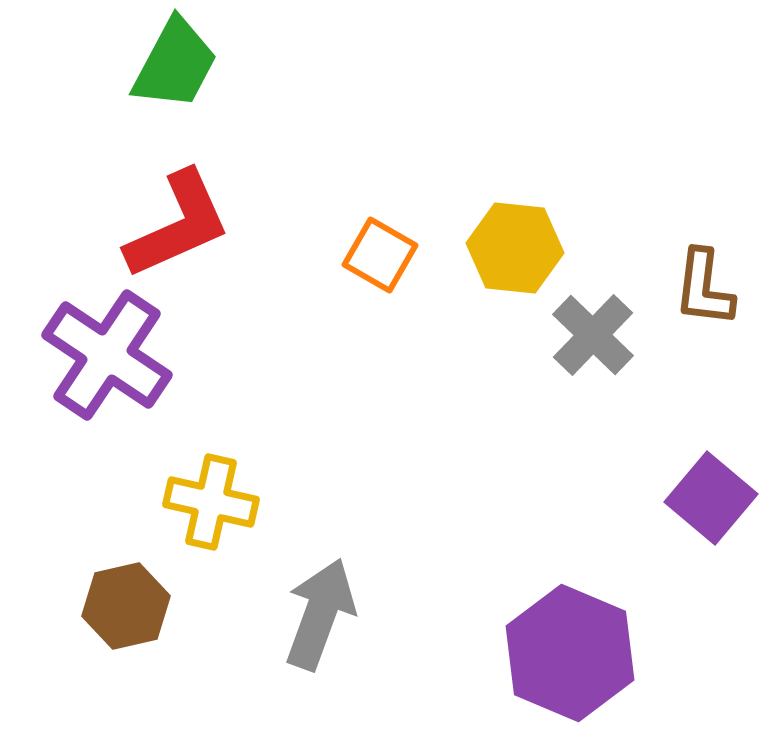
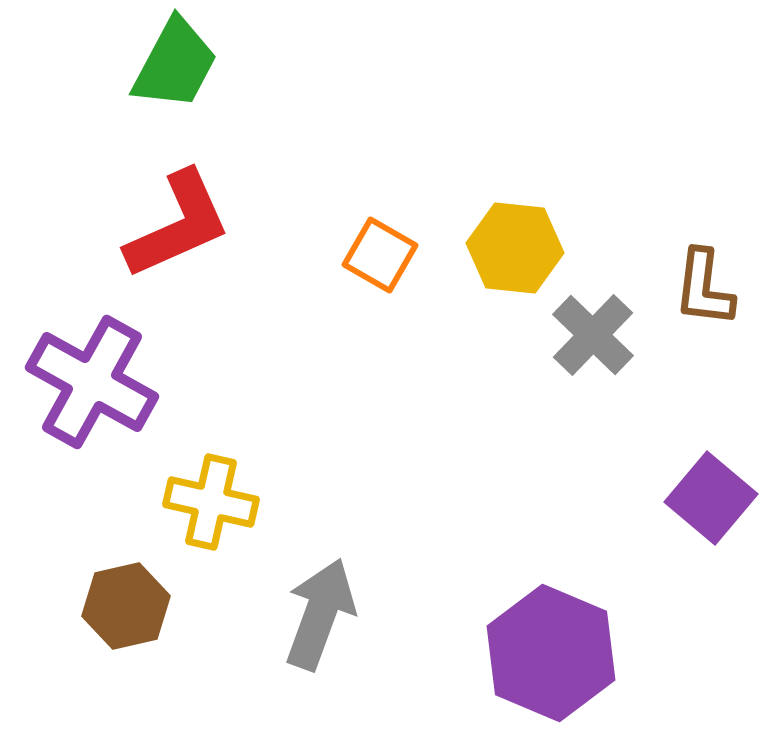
purple cross: moved 15 px left, 27 px down; rotated 5 degrees counterclockwise
purple hexagon: moved 19 px left
